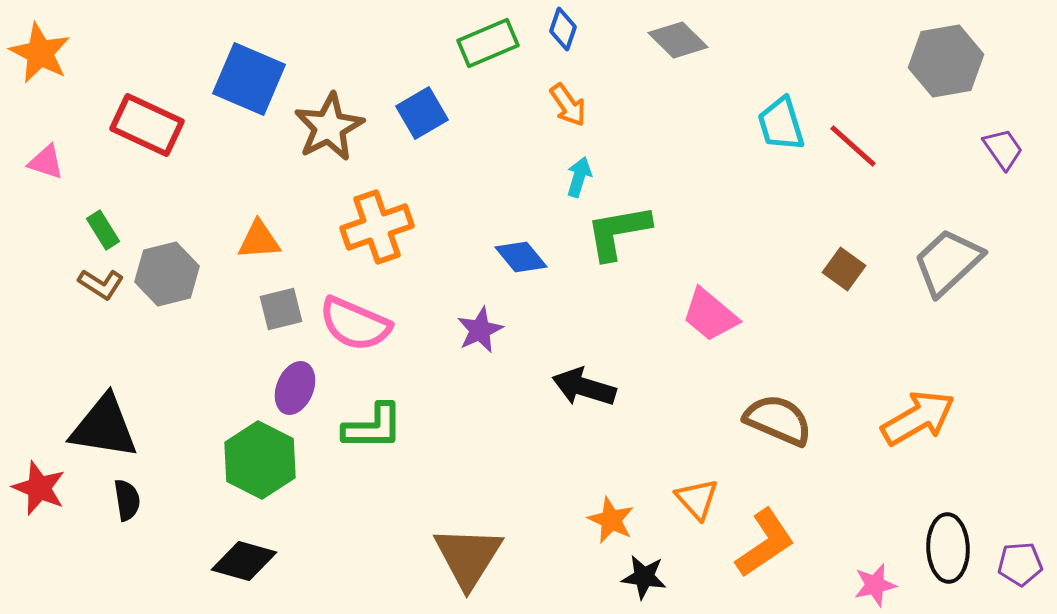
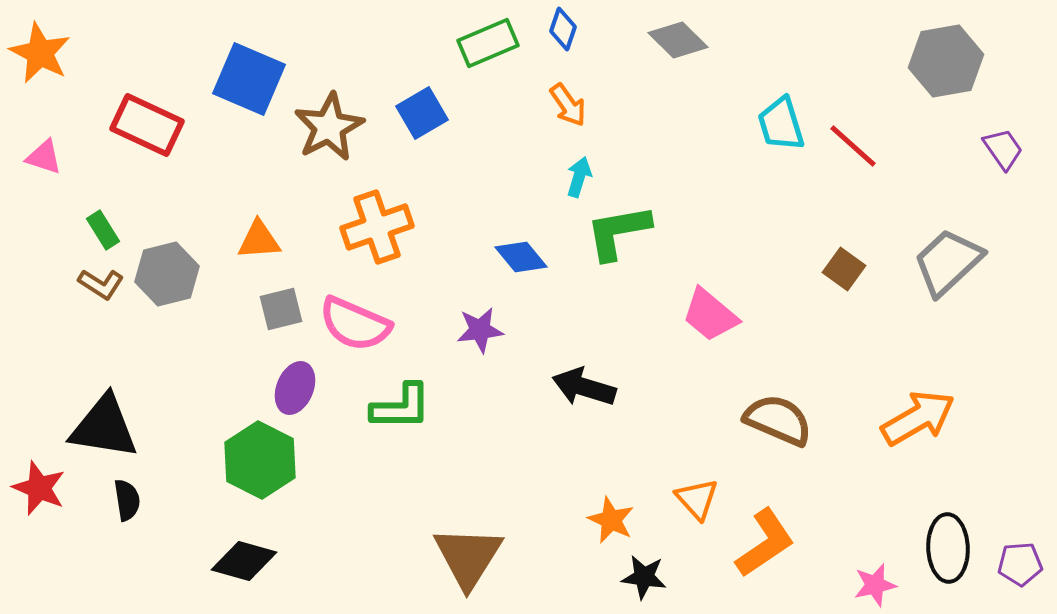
pink triangle at (46, 162): moved 2 px left, 5 px up
purple star at (480, 330): rotated 18 degrees clockwise
green L-shape at (373, 427): moved 28 px right, 20 px up
